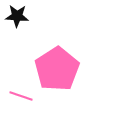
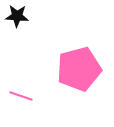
pink pentagon: moved 22 px right; rotated 18 degrees clockwise
